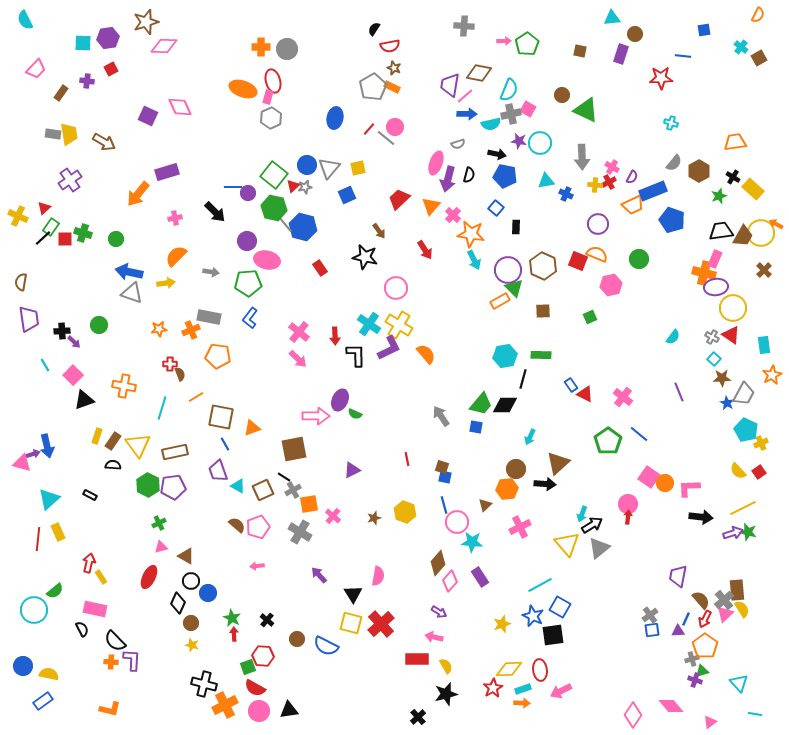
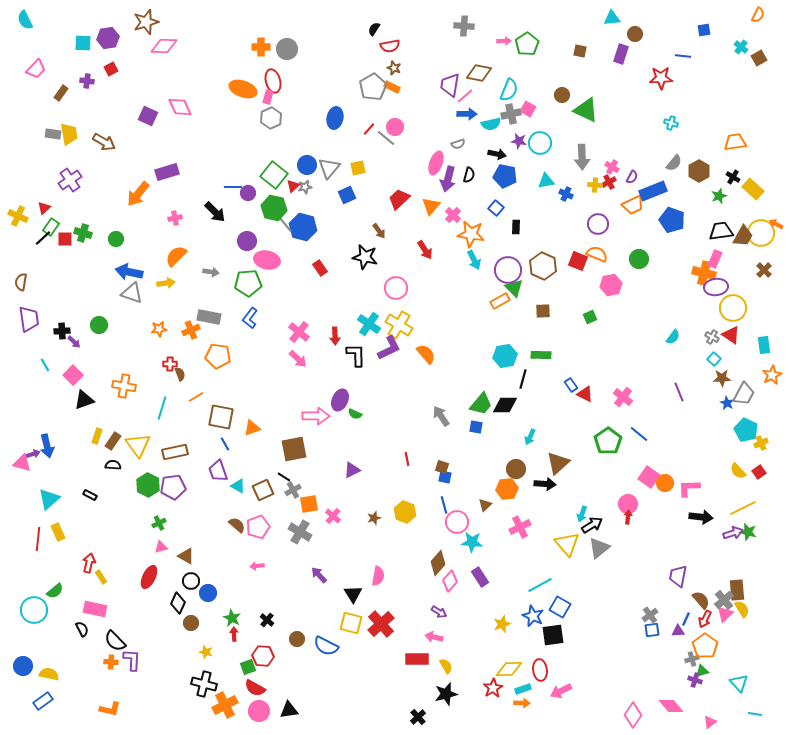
yellow star at (192, 645): moved 14 px right, 7 px down
